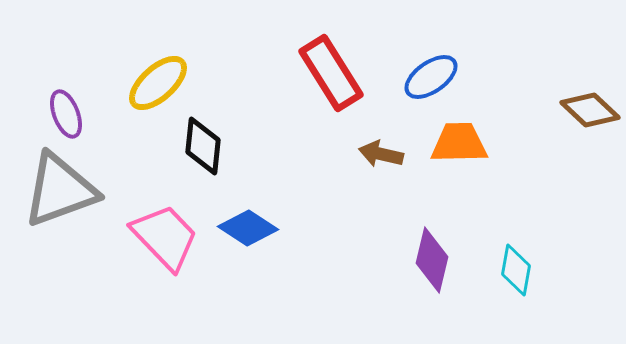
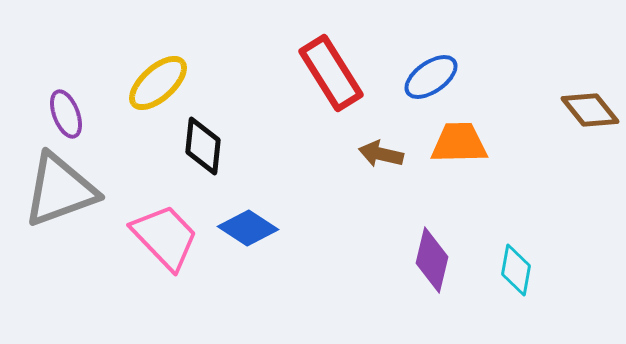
brown diamond: rotated 8 degrees clockwise
